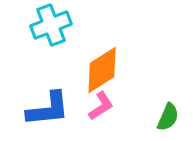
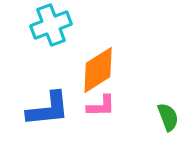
orange diamond: moved 4 px left
pink L-shape: rotated 32 degrees clockwise
green semicircle: rotated 44 degrees counterclockwise
